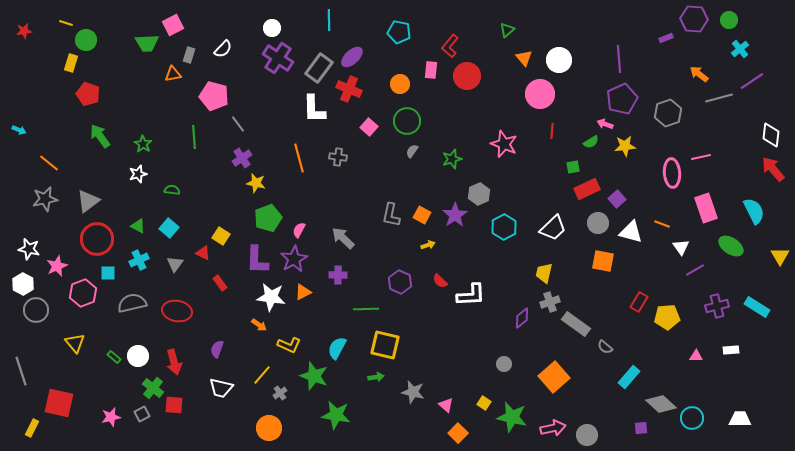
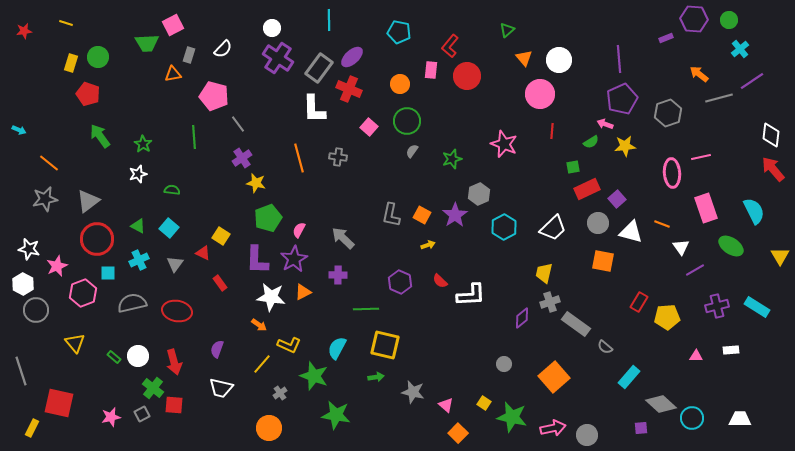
green circle at (86, 40): moved 12 px right, 17 px down
yellow line at (262, 375): moved 11 px up
